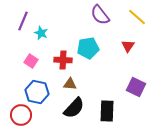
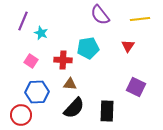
yellow line: moved 3 px right, 2 px down; rotated 48 degrees counterclockwise
blue hexagon: rotated 15 degrees counterclockwise
